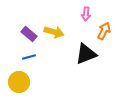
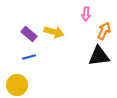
black triangle: moved 13 px right, 2 px down; rotated 15 degrees clockwise
yellow circle: moved 2 px left, 3 px down
